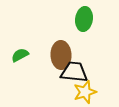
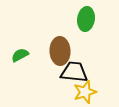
green ellipse: moved 2 px right
brown ellipse: moved 1 px left, 4 px up
